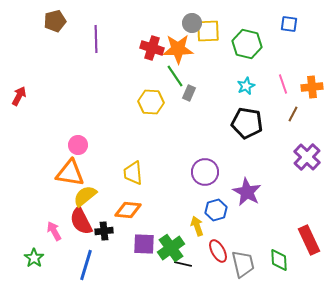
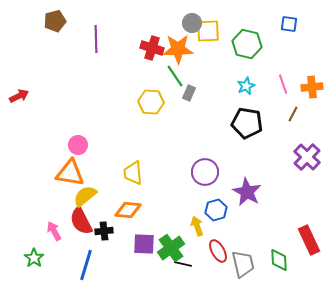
red arrow: rotated 36 degrees clockwise
